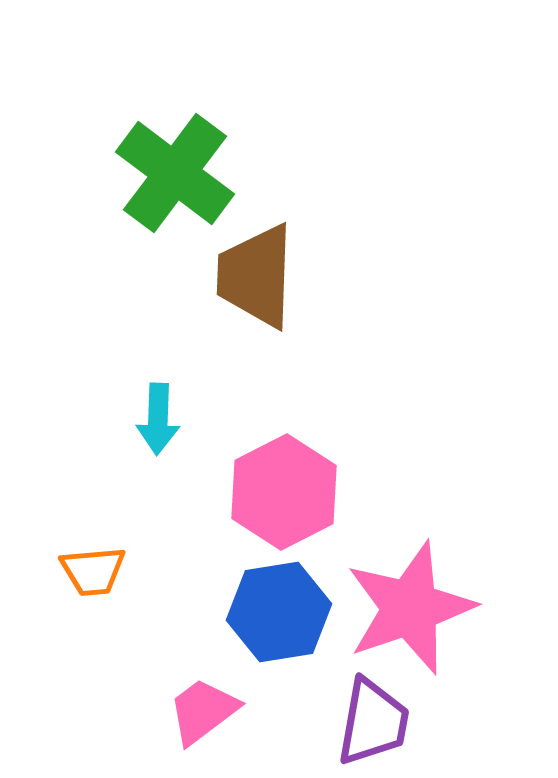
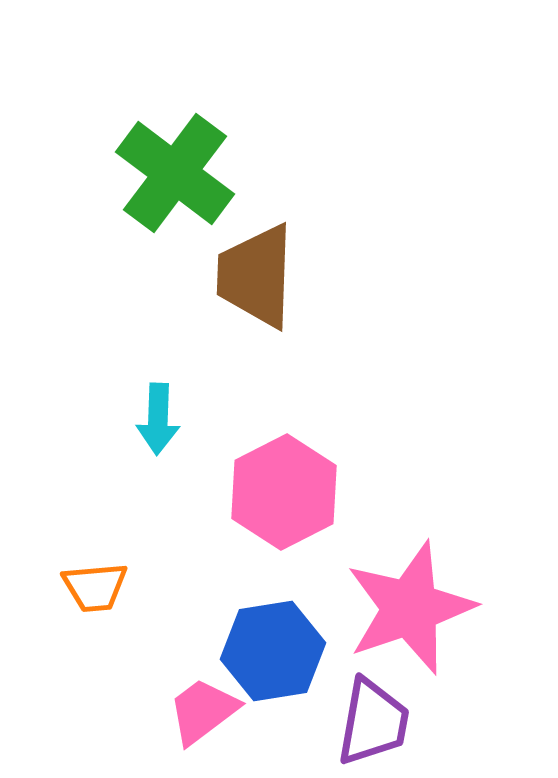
orange trapezoid: moved 2 px right, 16 px down
blue hexagon: moved 6 px left, 39 px down
